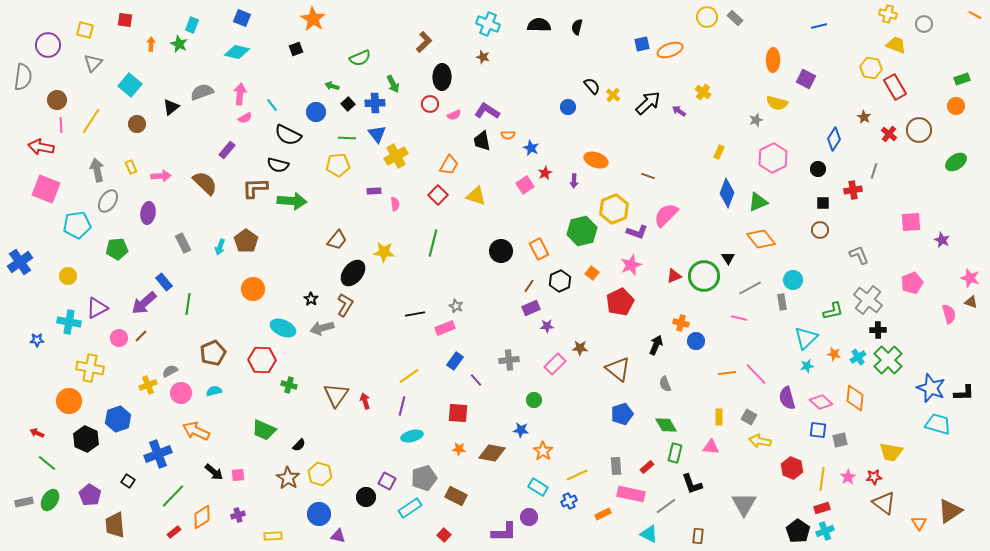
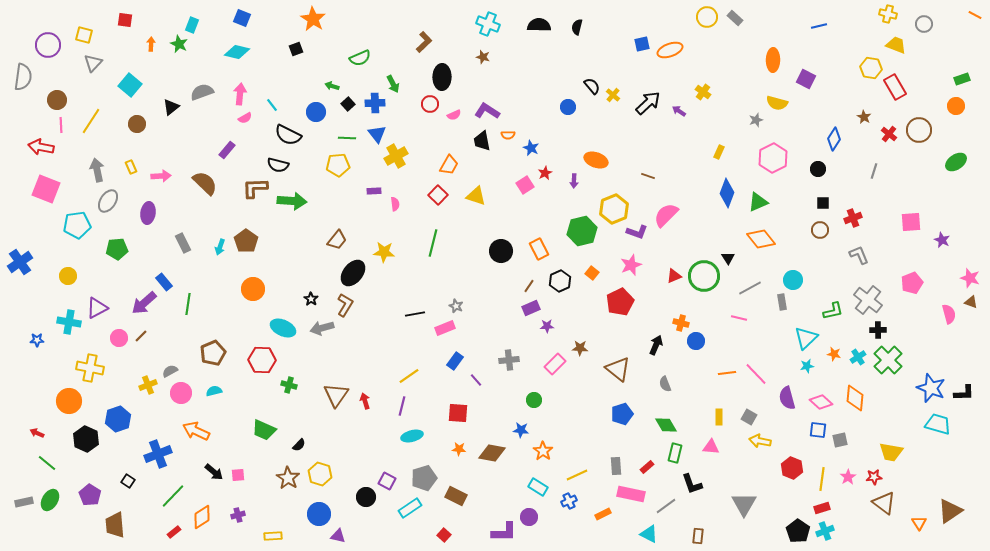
yellow square at (85, 30): moved 1 px left, 5 px down
red cross at (853, 190): moved 28 px down; rotated 12 degrees counterclockwise
